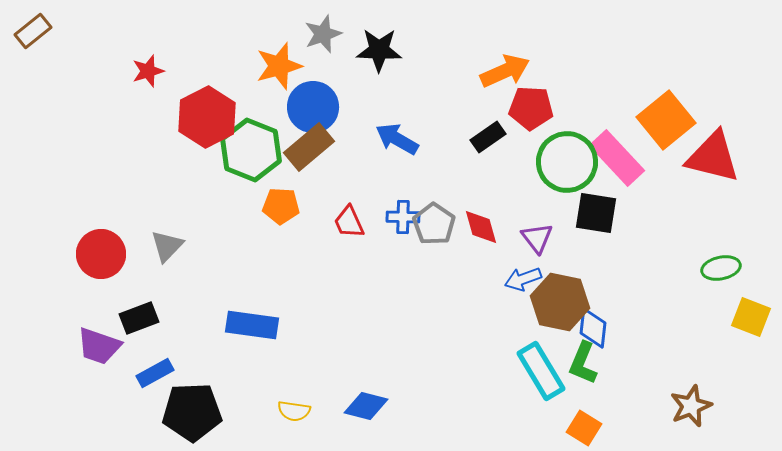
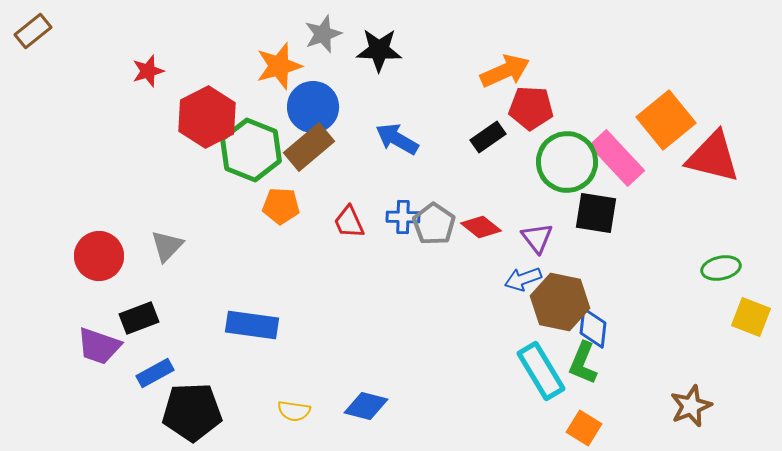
red diamond at (481, 227): rotated 36 degrees counterclockwise
red circle at (101, 254): moved 2 px left, 2 px down
